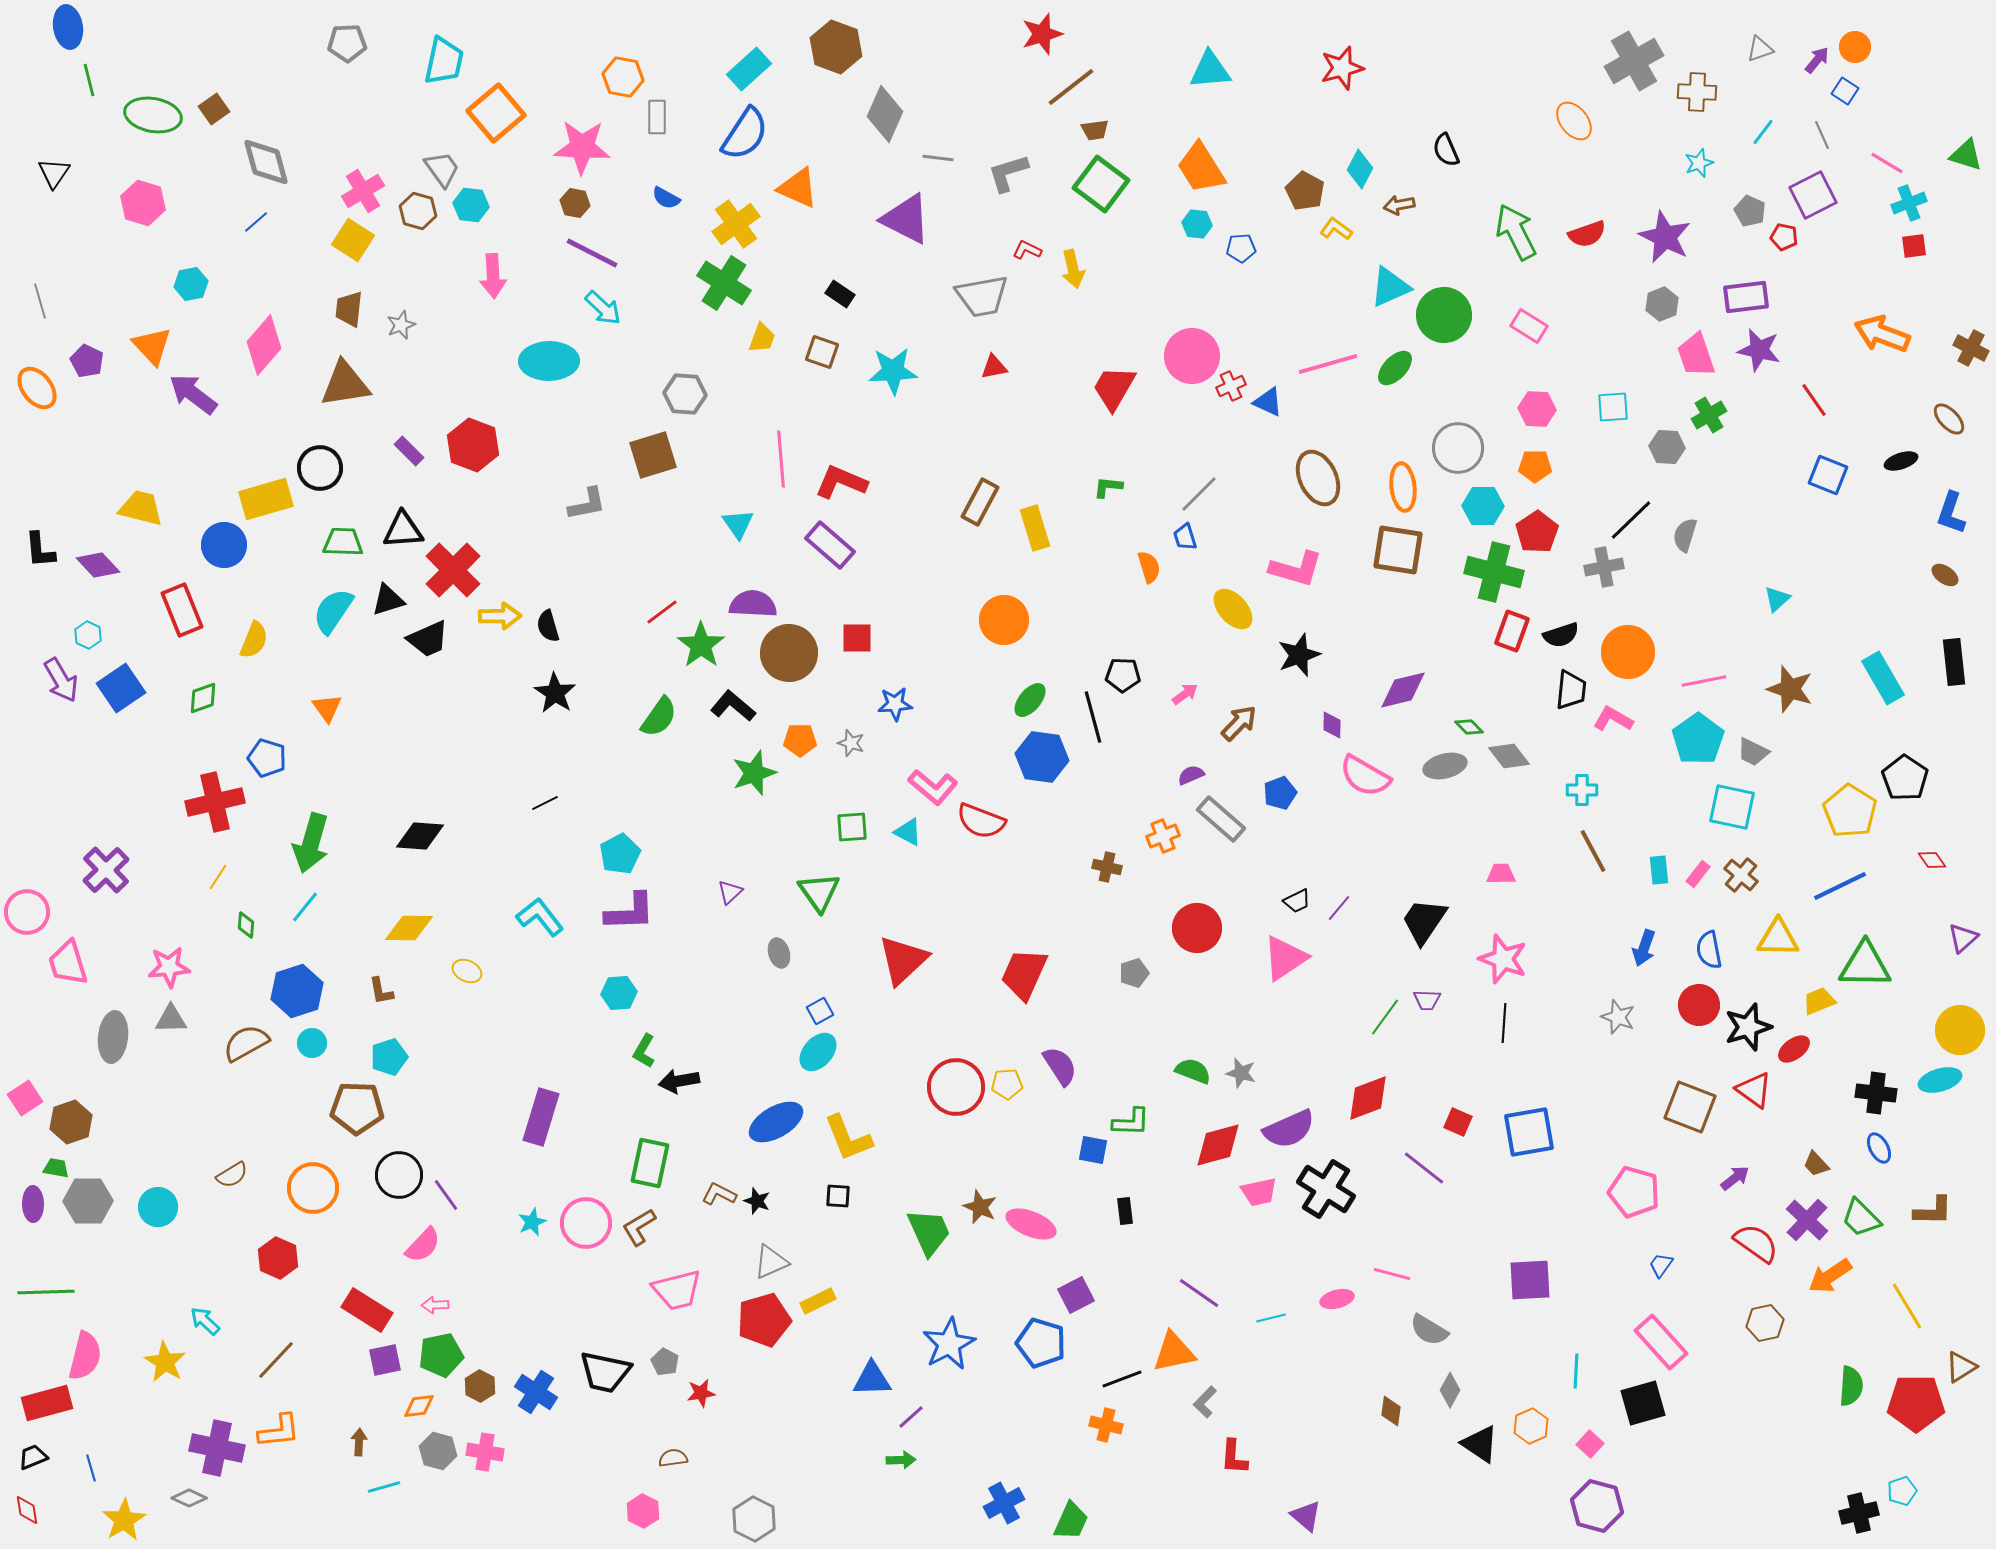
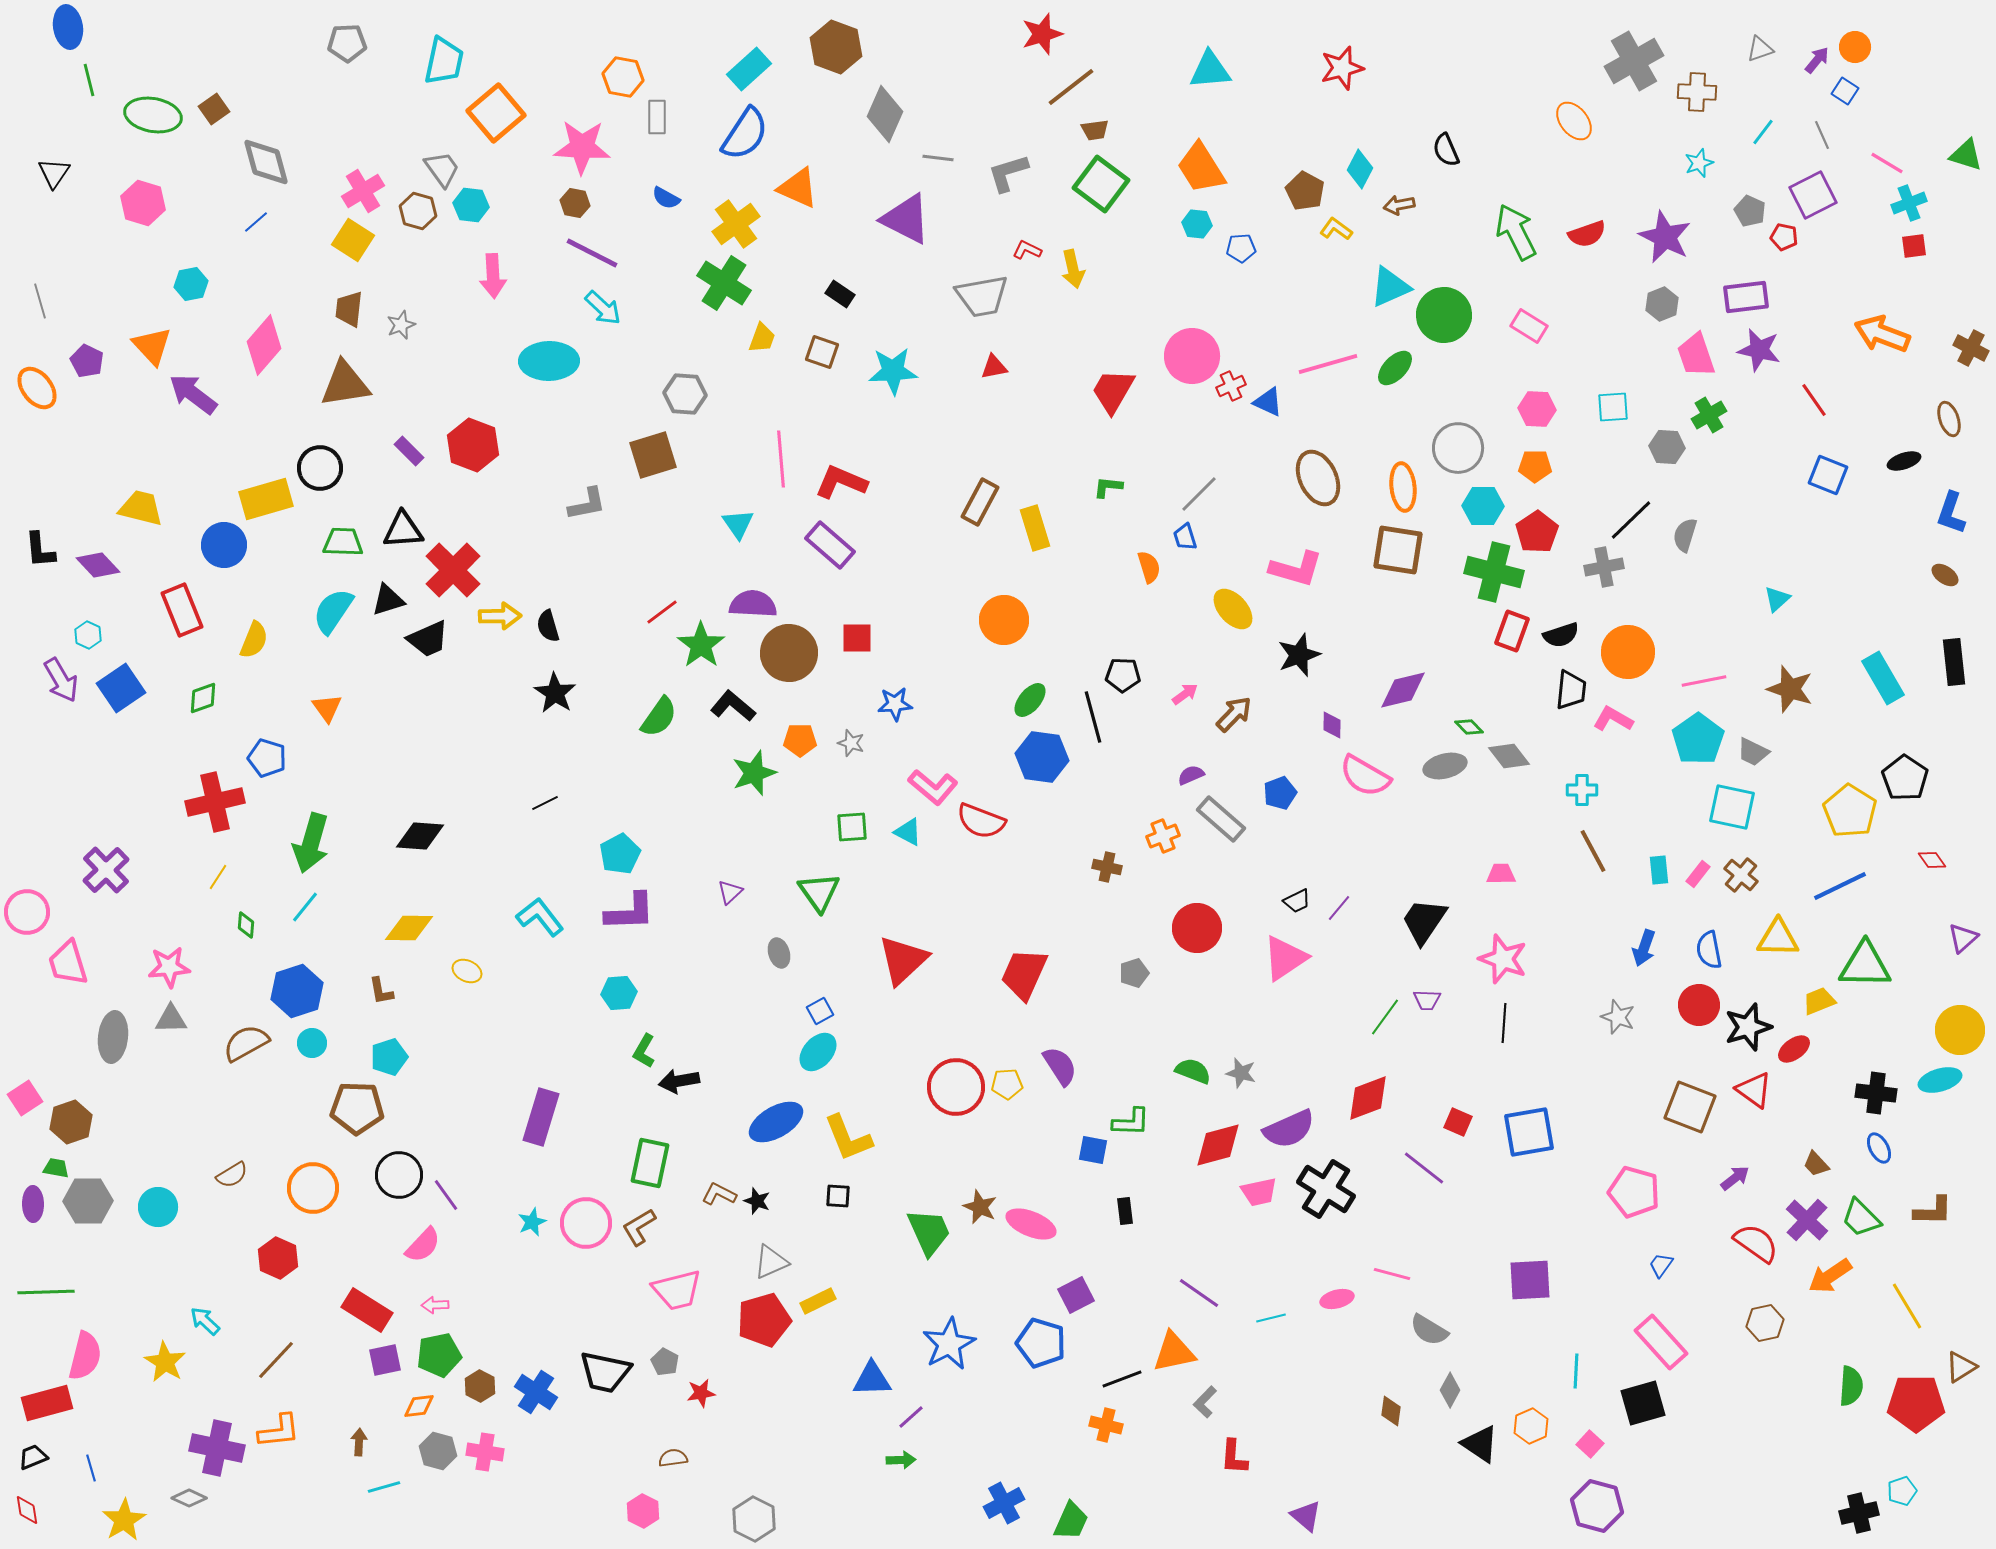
red trapezoid at (1114, 388): moved 1 px left, 3 px down
brown ellipse at (1949, 419): rotated 24 degrees clockwise
black ellipse at (1901, 461): moved 3 px right
brown arrow at (1239, 723): moved 5 px left, 9 px up
green pentagon at (441, 1355): moved 2 px left
